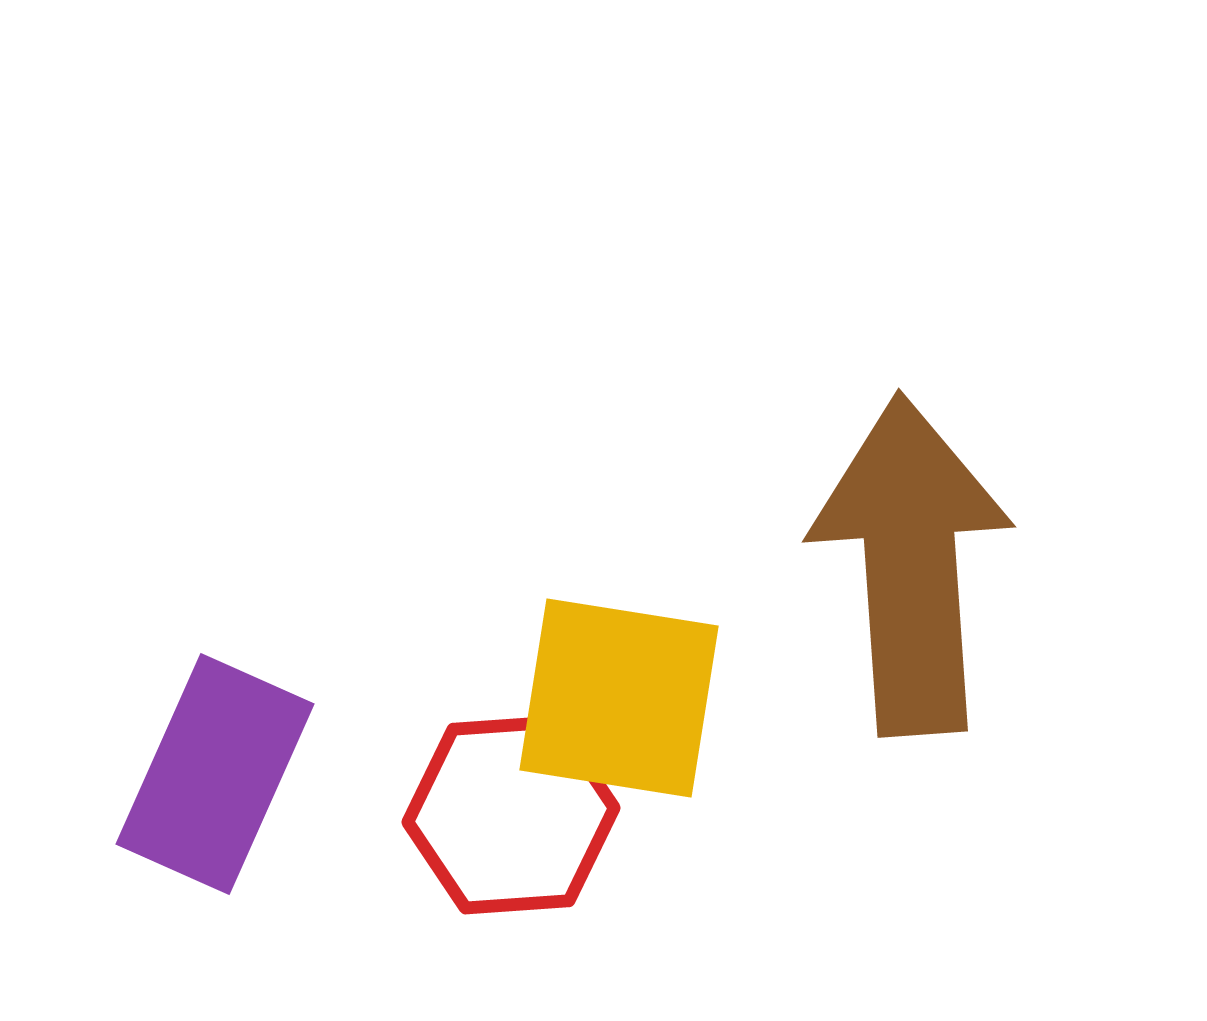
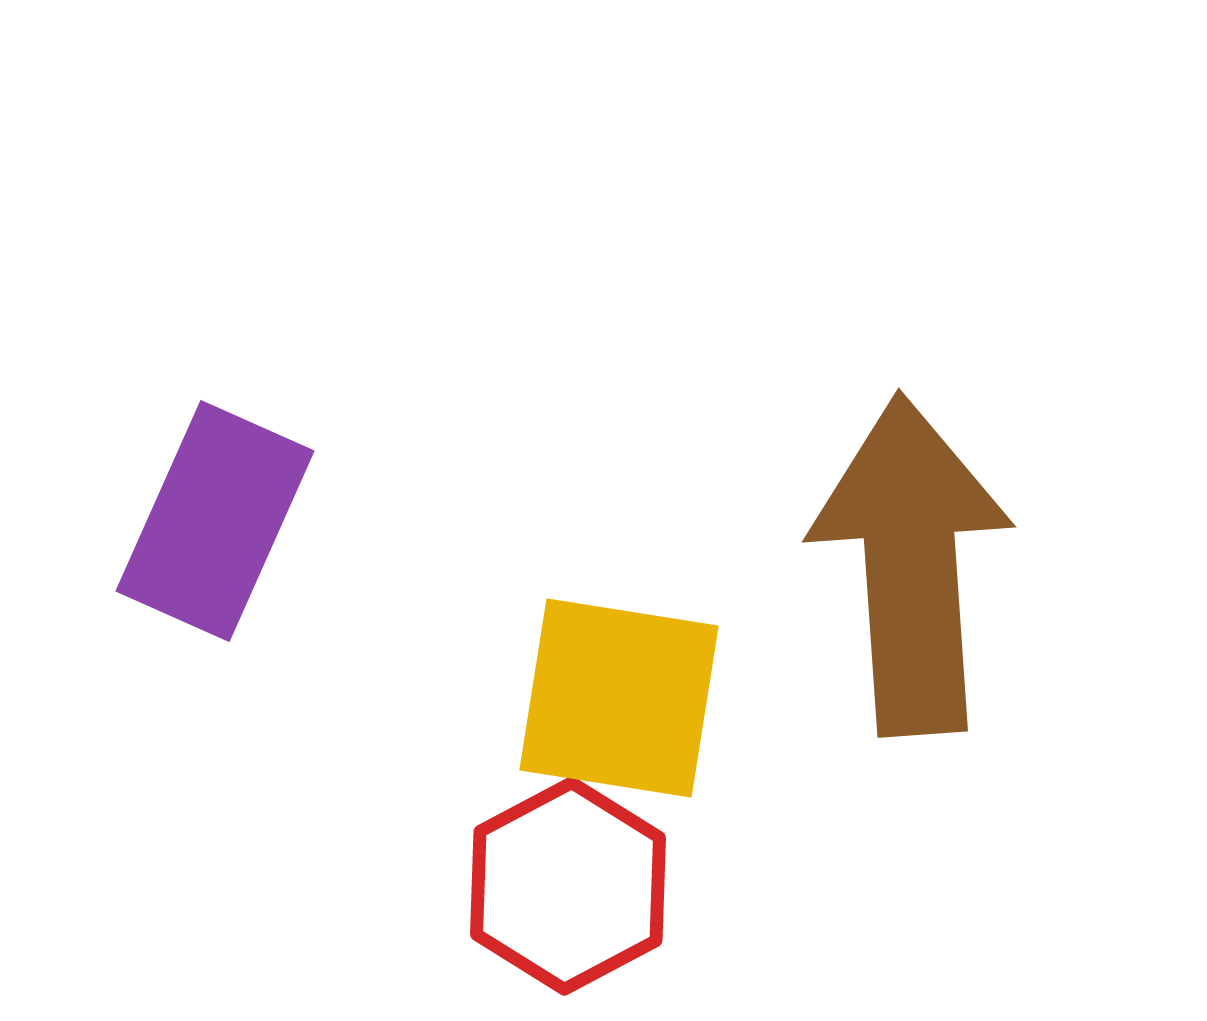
purple rectangle: moved 253 px up
red hexagon: moved 57 px right, 71 px down; rotated 24 degrees counterclockwise
